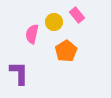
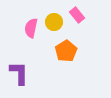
pink semicircle: moved 1 px left, 6 px up
